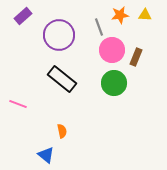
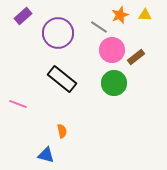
orange star: rotated 12 degrees counterclockwise
gray line: rotated 36 degrees counterclockwise
purple circle: moved 1 px left, 2 px up
brown rectangle: rotated 30 degrees clockwise
blue triangle: rotated 24 degrees counterclockwise
